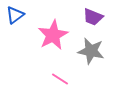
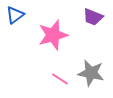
pink star: rotated 12 degrees clockwise
gray star: moved 22 px down
